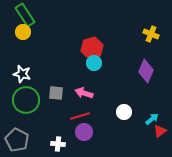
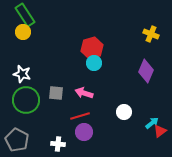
cyan arrow: moved 4 px down
